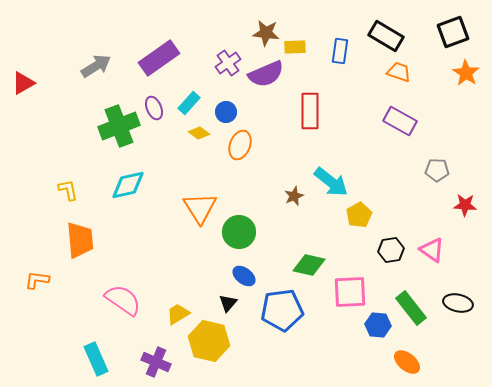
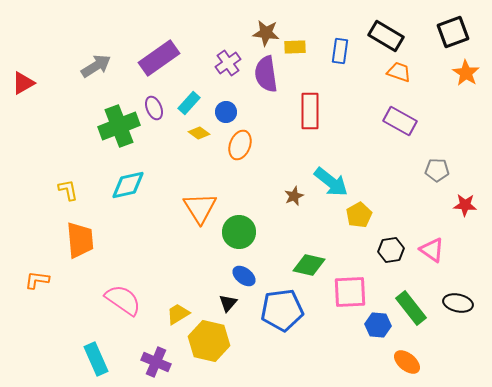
purple semicircle at (266, 74): rotated 105 degrees clockwise
